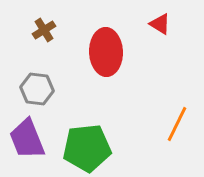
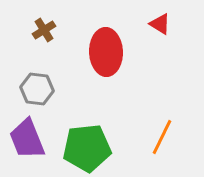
orange line: moved 15 px left, 13 px down
